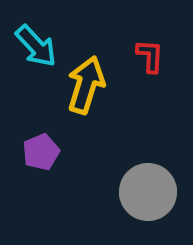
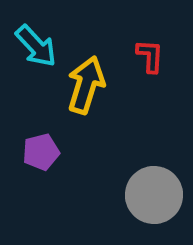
purple pentagon: rotated 9 degrees clockwise
gray circle: moved 6 px right, 3 px down
